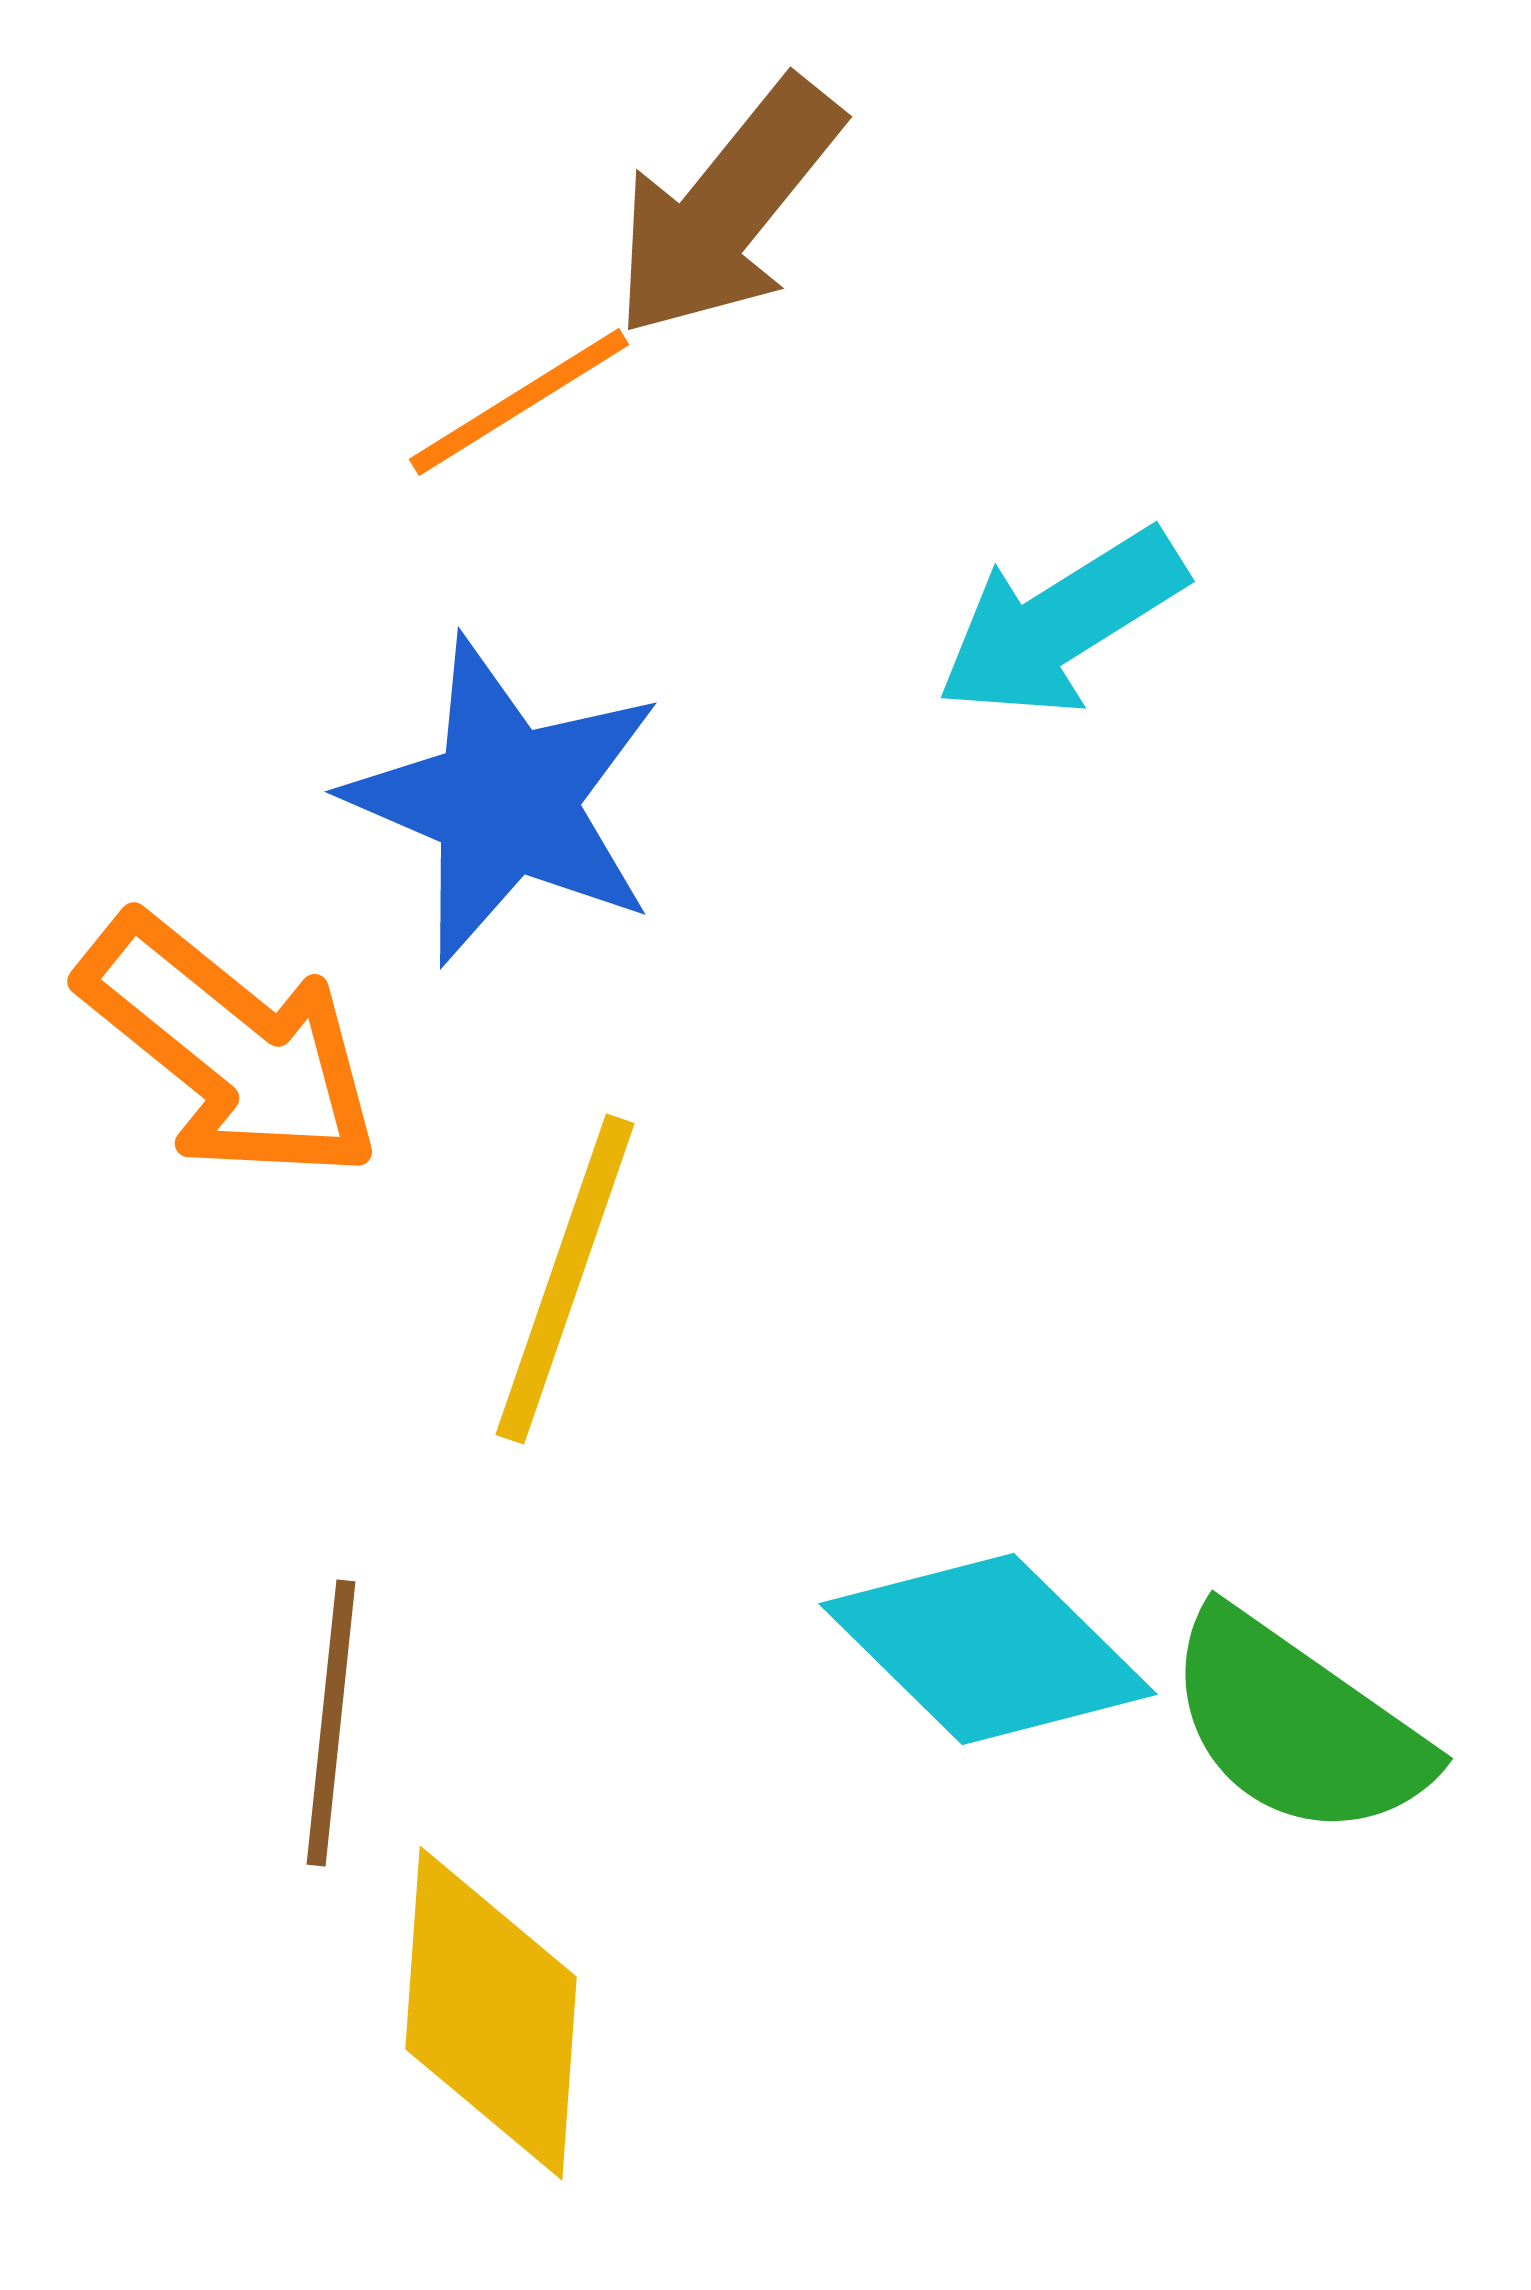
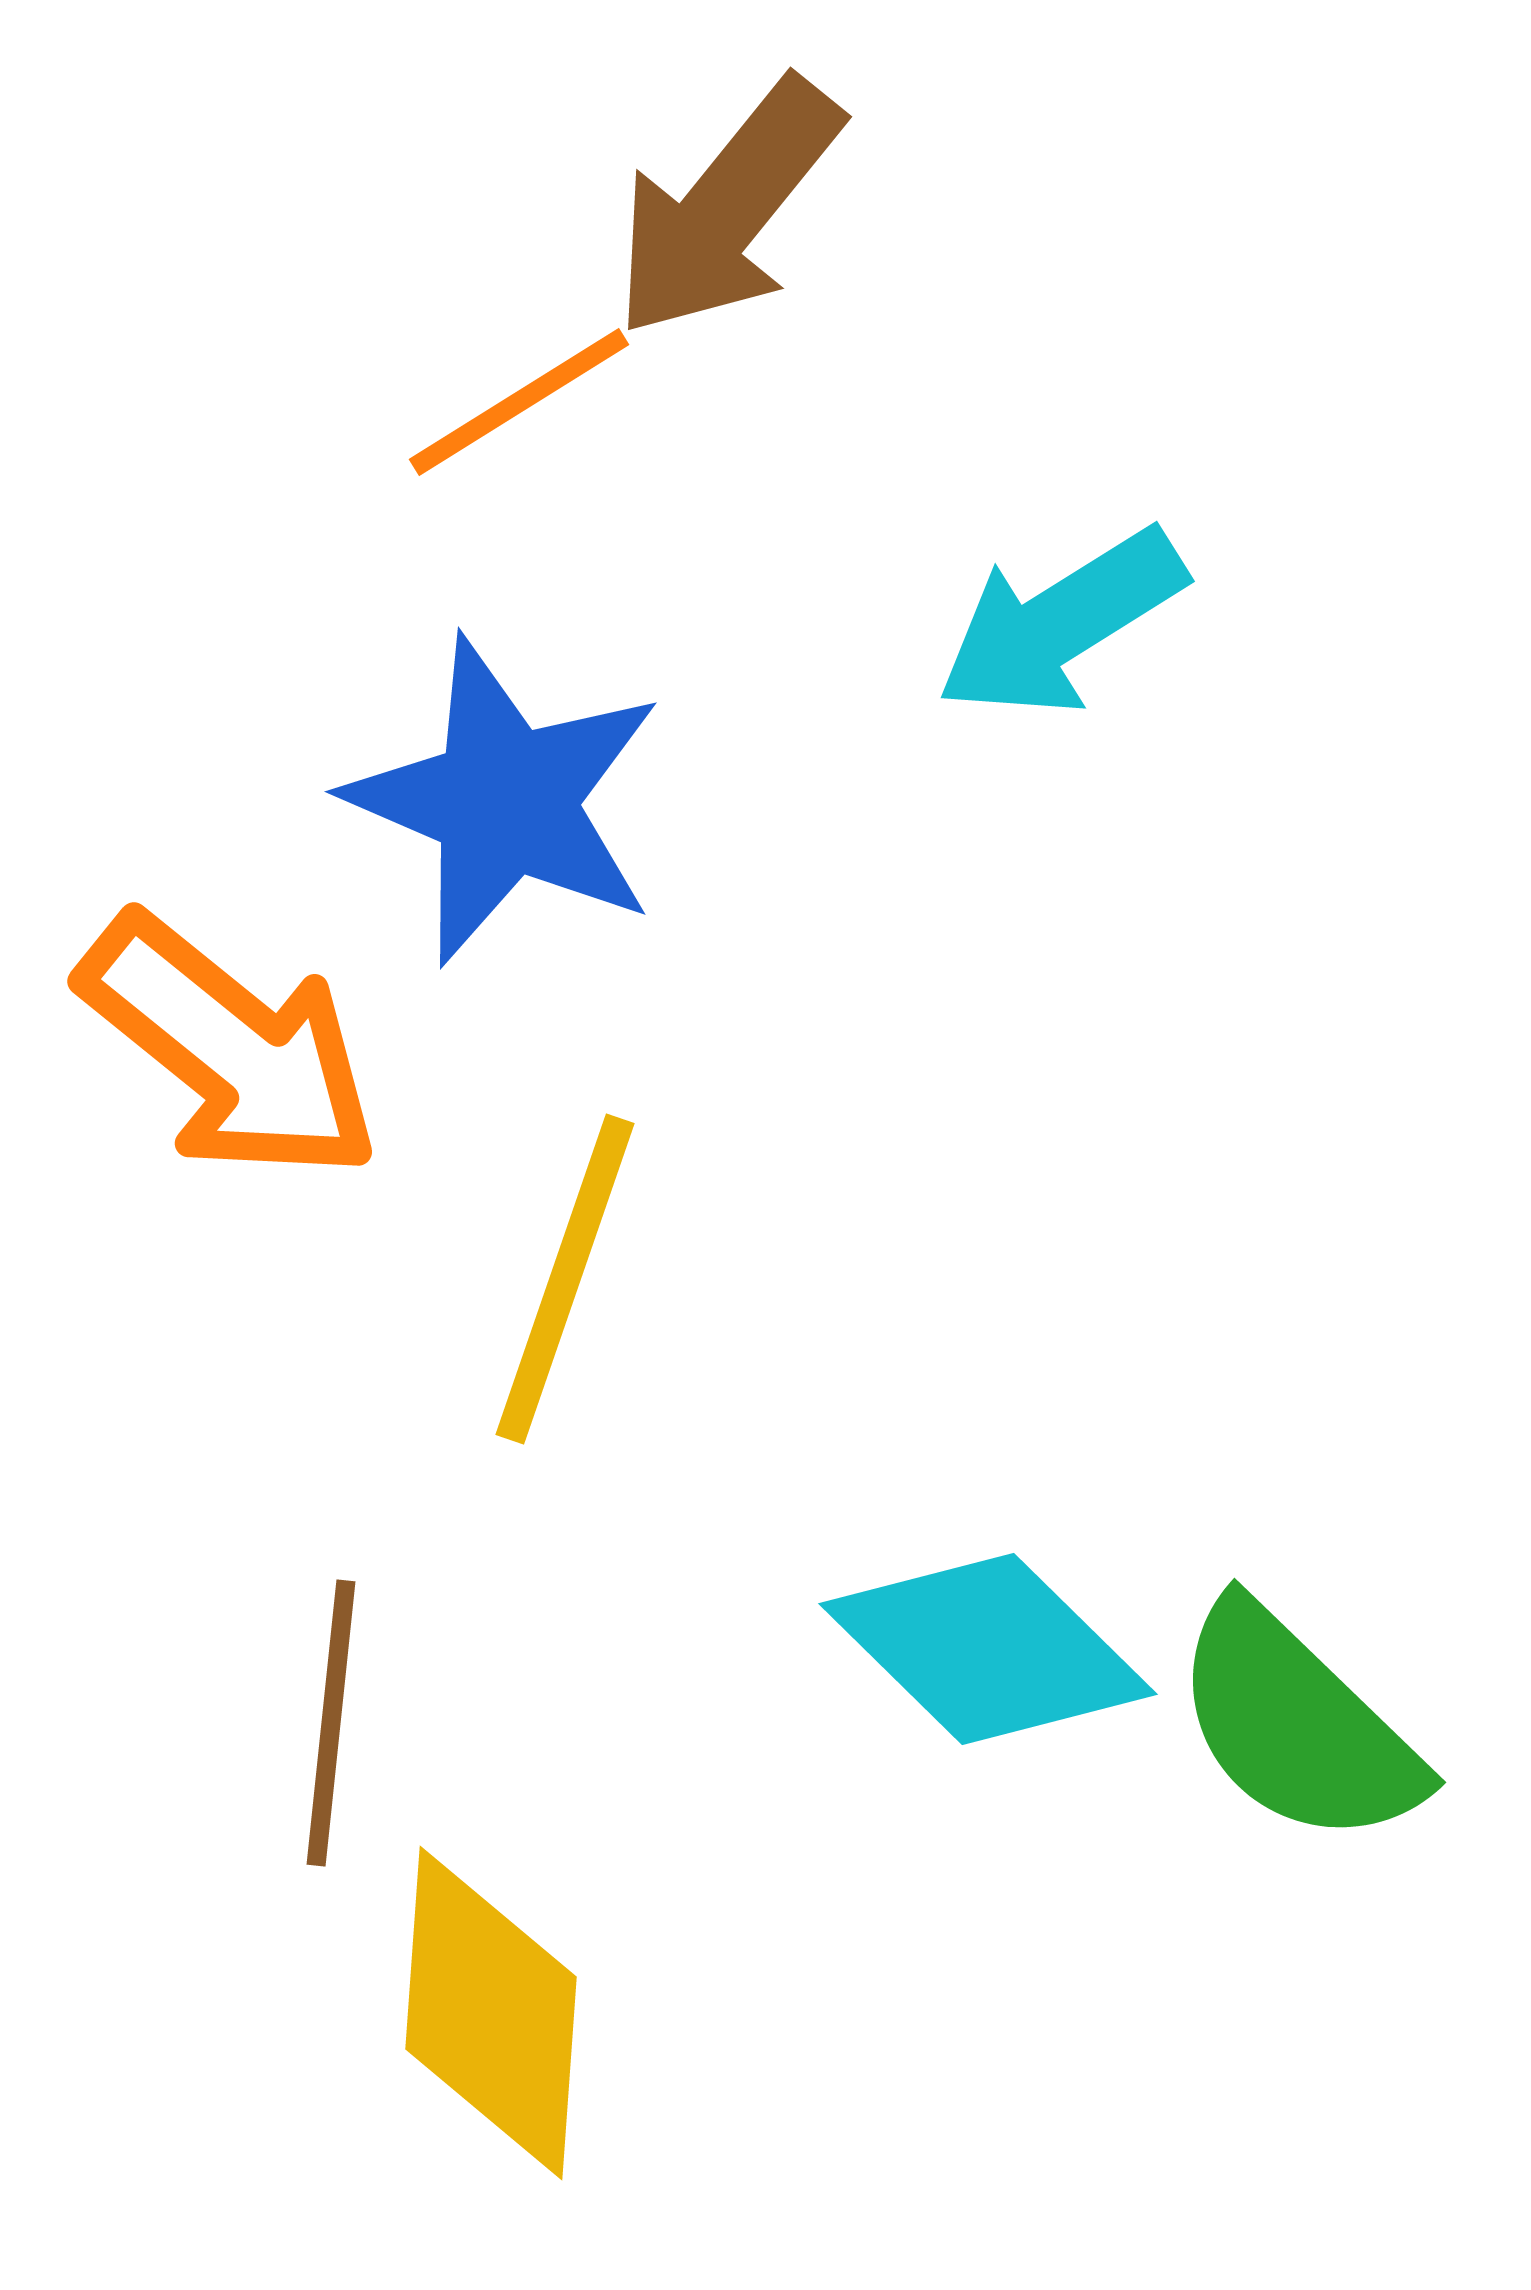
green semicircle: rotated 9 degrees clockwise
